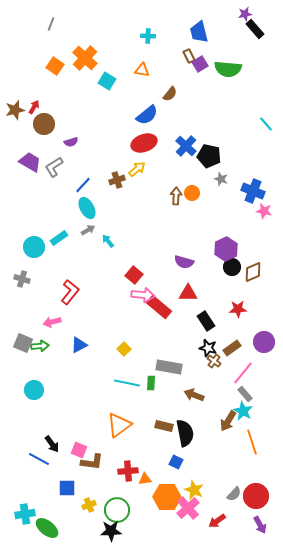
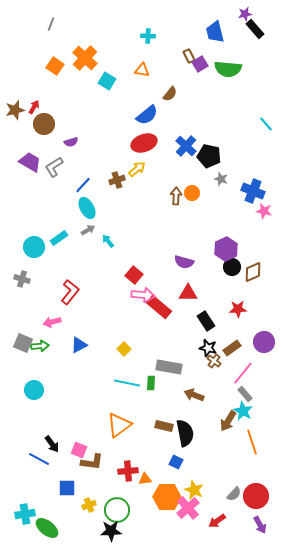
blue trapezoid at (199, 32): moved 16 px right
